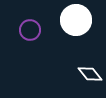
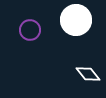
white diamond: moved 2 px left
